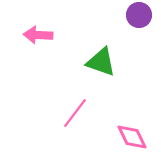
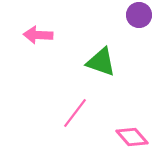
pink diamond: rotated 16 degrees counterclockwise
